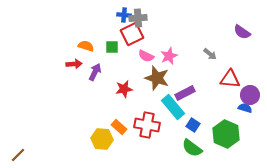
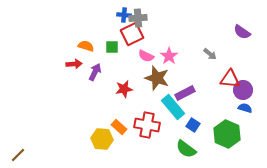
pink star: rotated 12 degrees counterclockwise
purple circle: moved 7 px left, 5 px up
green hexagon: moved 1 px right
green semicircle: moved 6 px left, 1 px down
